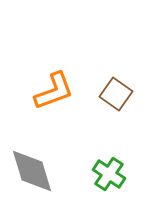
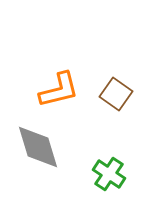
orange L-shape: moved 5 px right, 1 px up; rotated 6 degrees clockwise
gray diamond: moved 6 px right, 24 px up
